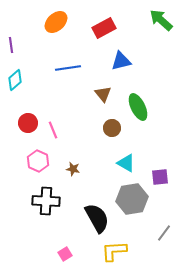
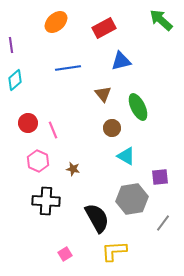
cyan triangle: moved 7 px up
gray line: moved 1 px left, 10 px up
